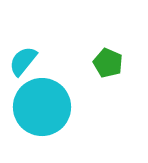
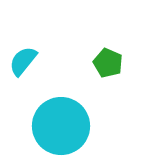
cyan circle: moved 19 px right, 19 px down
